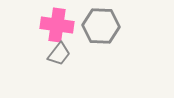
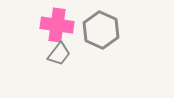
gray hexagon: moved 4 px down; rotated 21 degrees clockwise
